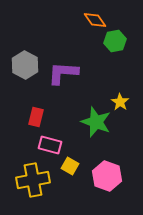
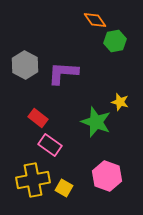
yellow star: rotated 18 degrees counterclockwise
red rectangle: moved 2 px right, 1 px down; rotated 66 degrees counterclockwise
pink rectangle: rotated 20 degrees clockwise
yellow square: moved 6 px left, 22 px down
